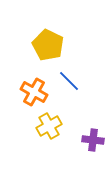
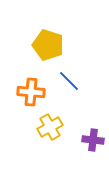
yellow pentagon: rotated 8 degrees counterclockwise
orange cross: moved 3 px left; rotated 24 degrees counterclockwise
yellow cross: moved 1 px right, 1 px down
